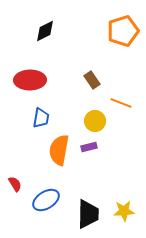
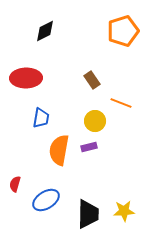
red ellipse: moved 4 px left, 2 px up
red semicircle: rotated 133 degrees counterclockwise
